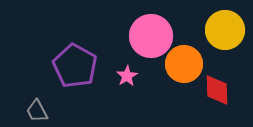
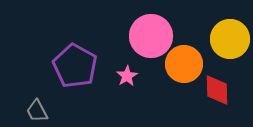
yellow circle: moved 5 px right, 9 px down
